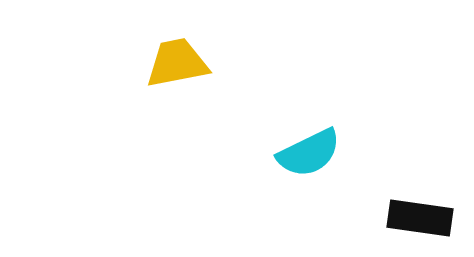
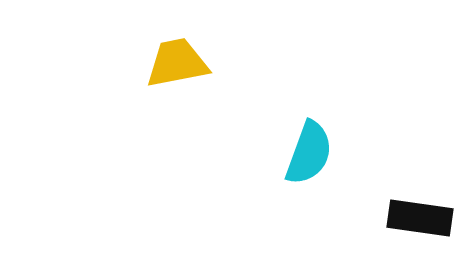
cyan semicircle: rotated 44 degrees counterclockwise
